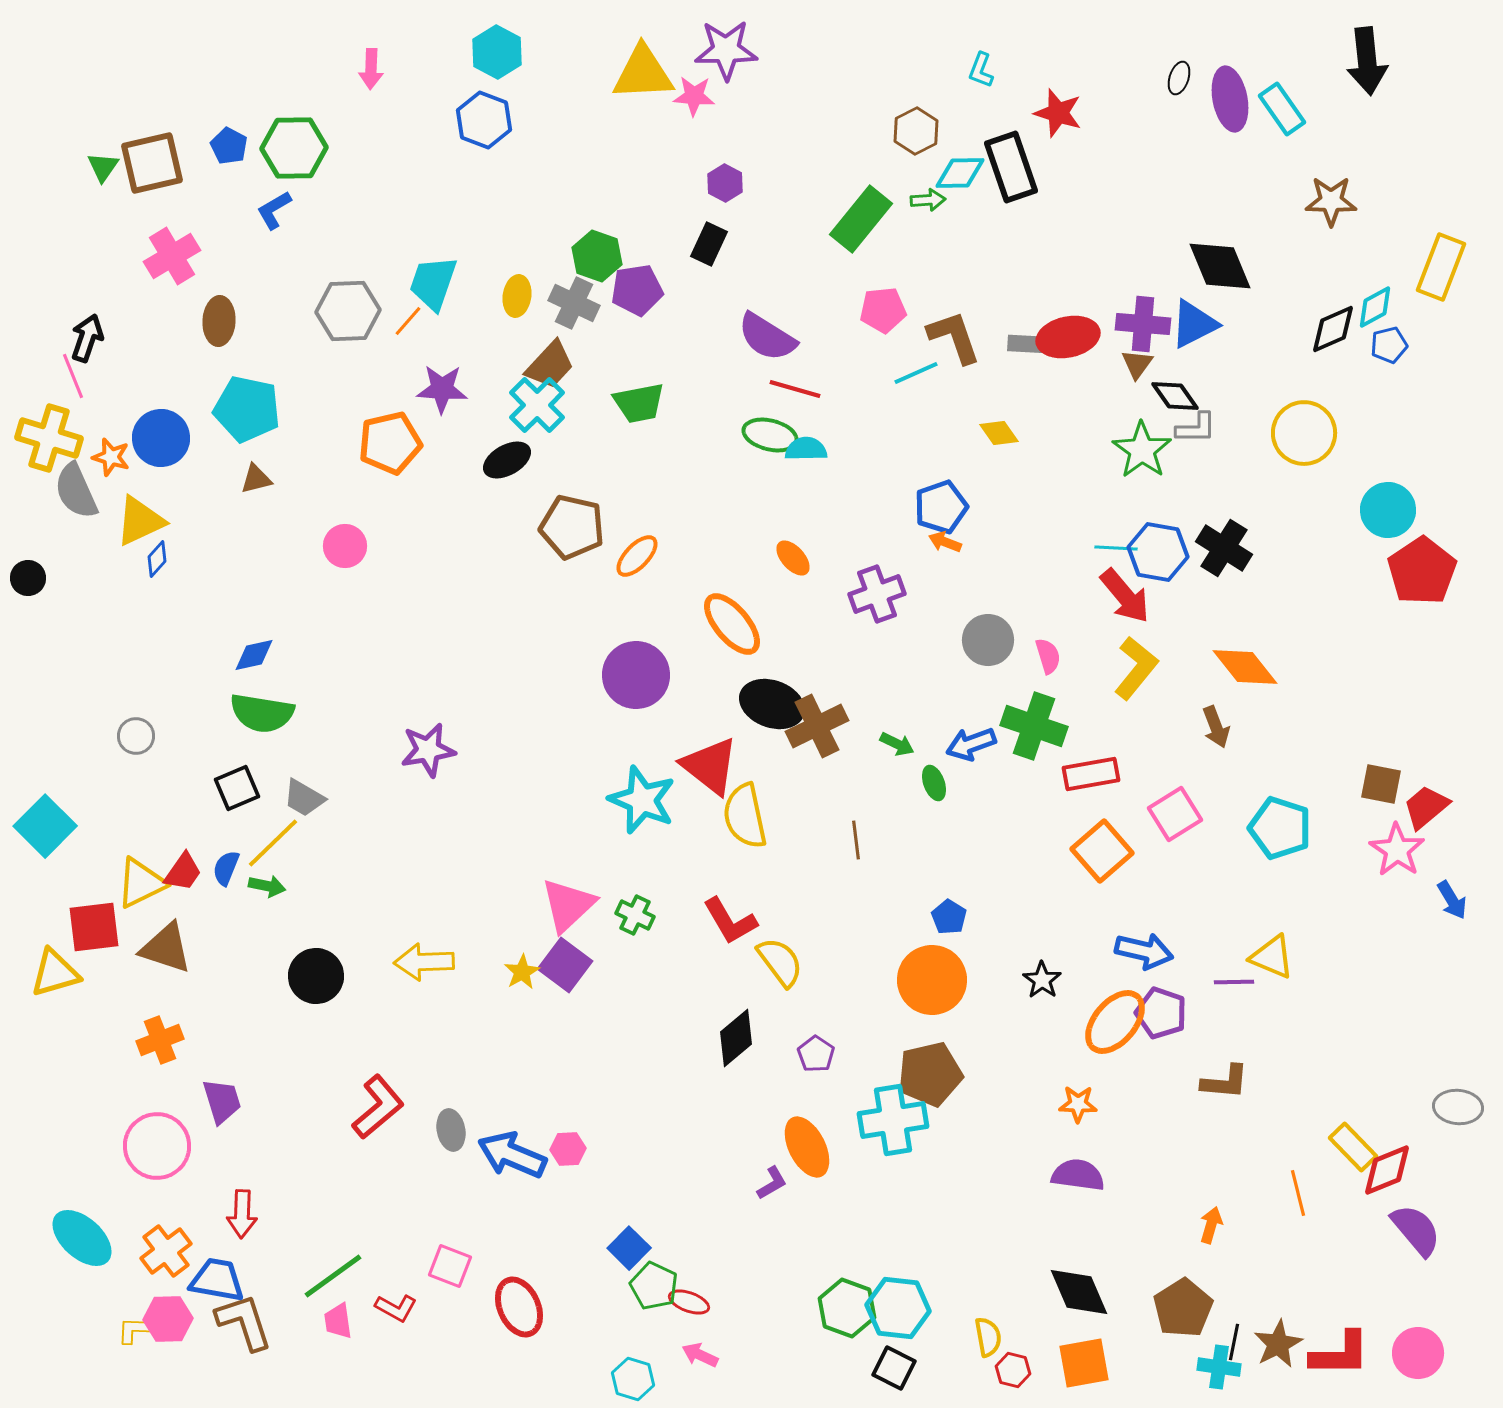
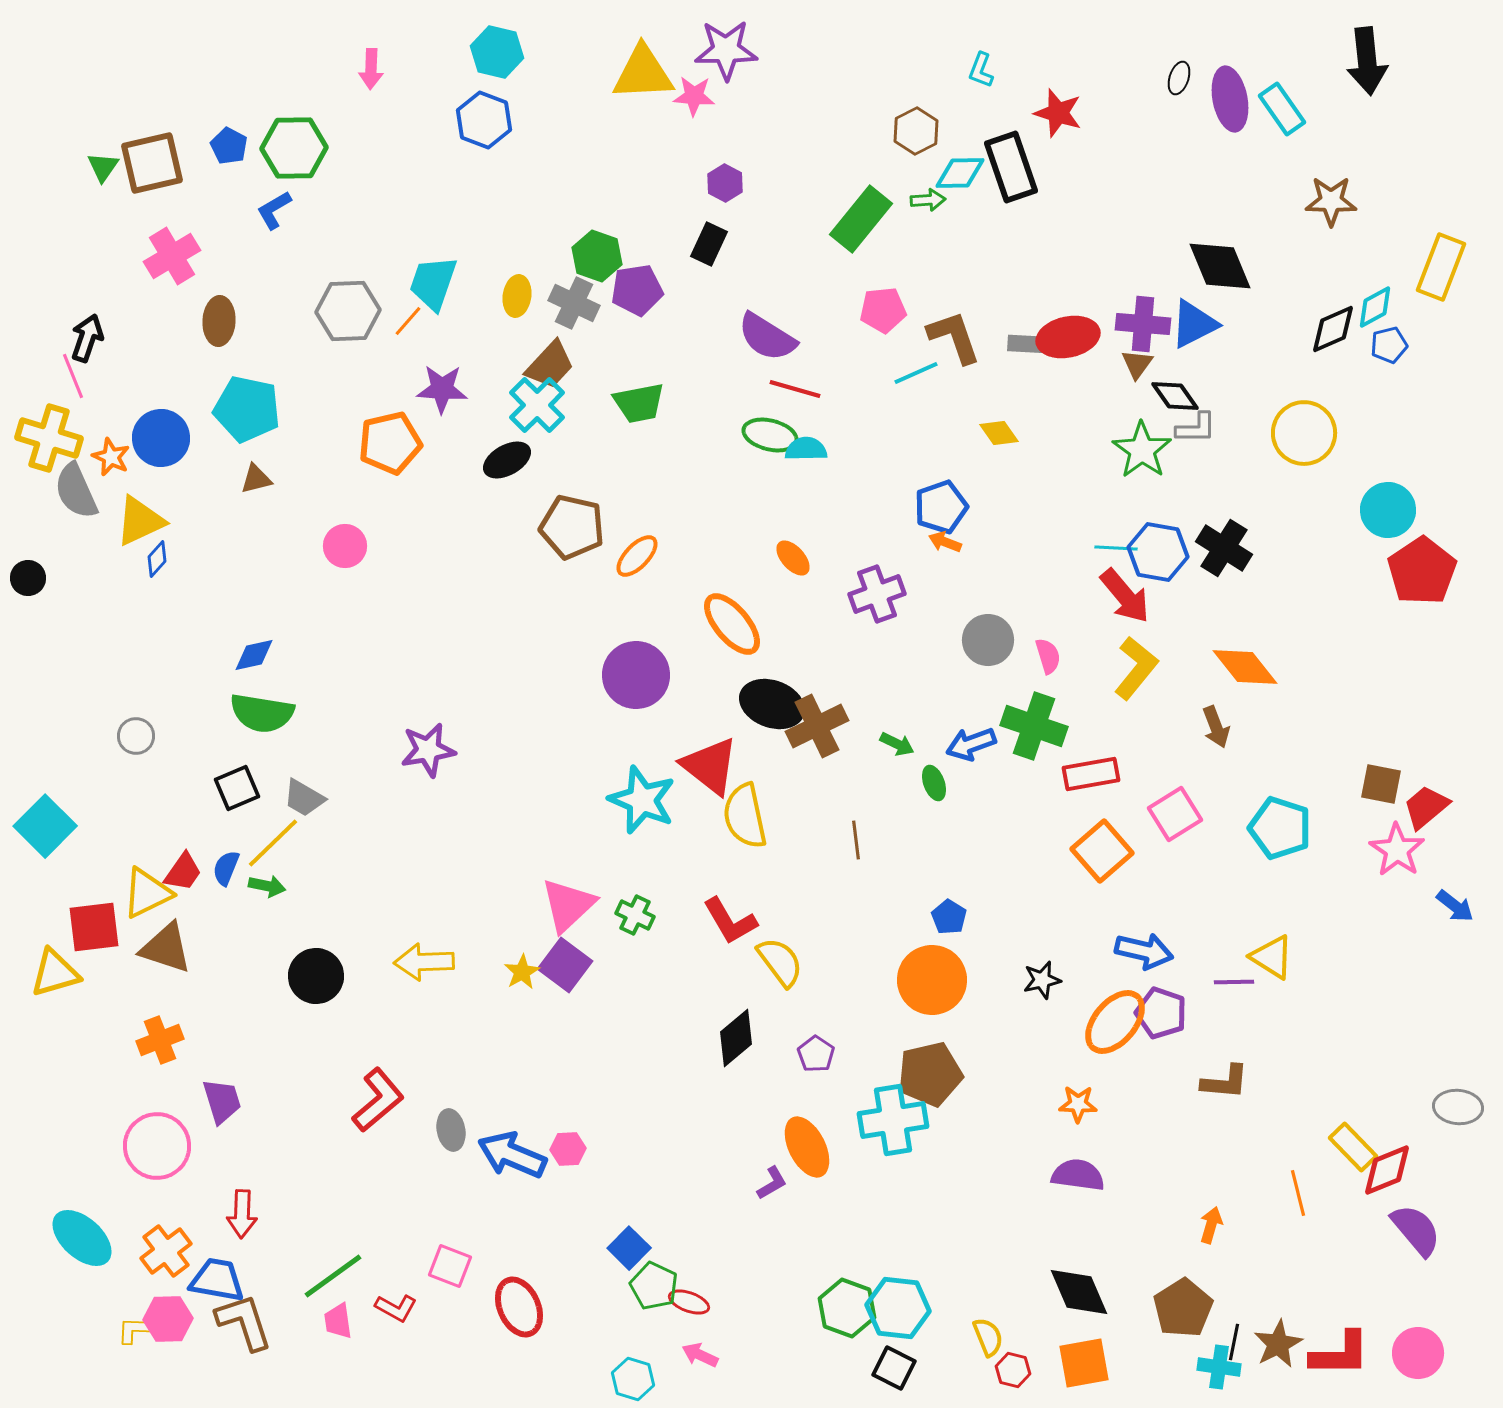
cyan hexagon at (497, 52): rotated 15 degrees counterclockwise
orange star at (111, 457): rotated 9 degrees clockwise
yellow triangle at (141, 883): moved 6 px right, 10 px down
blue arrow at (1452, 900): moved 3 px right, 6 px down; rotated 21 degrees counterclockwise
yellow triangle at (1272, 957): rotated 9 degrees clockwise
black star at (1042, 980): rotated 24 degrees clockwise
red L-shape at (378, 1107): moved 7 px up
yellow semicircle at (988, 1337): rotated 12 degrees counterclockwise
